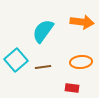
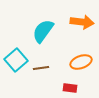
orange ellipse: rotated 15 degrees counterclockwise
brown line: moved 2 px left, 1 px down
red rectangle: moved 2 px left
